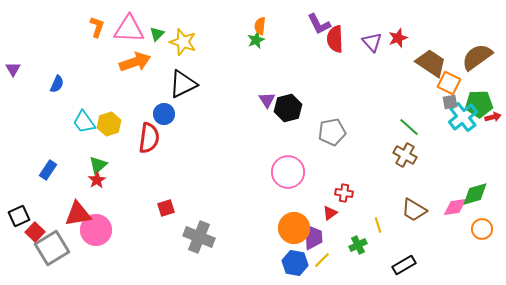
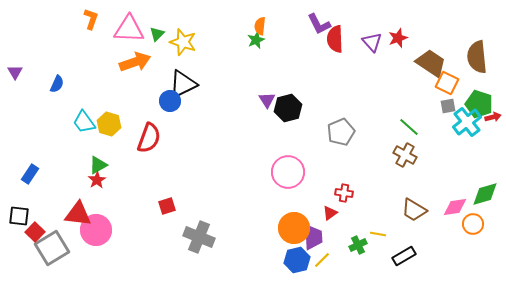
orange L-shape at (97, 27): moved 6 px left, 8 px up
brown semicircle at (477, 57): rotated 60 degrees counterclockwise
purple triangle at (13, 69): moved 2 px right, 3 px down
orange square at (449, 83): moved 2 px left
gray square at (450, 102): moved 2 px left, 4 px down
green pentagon at (479, 104): rotated 20 degrees clockwise
blue circle at (164, 114): moved 6 px right, 13 px up
cyan cross at (463, 117): moved 4 px right, 5 px down
yellow hexagon at (109, 124): rotated 25 degrees counterclockwise
gray pentagon at (332, 132): moved 9 px right; rotated 12 degrees counterclockwise
red semicircle at (149, 138): rotated 12 degrees clockwise
green triangle at (98, 165): rotated 12 degrees clockwise
blue rectangle at (48, 170): moved 18 px left, 4 px down
green diamond at (475, 194): moved 10 px right
red square at (166, 208): moved 1 px right, 2 px up
red triangle at (78, 214): rotated 16 degrees clockwise
black square at (19, 216): rotated 30 degrees clockwise
yellow line at (378, 225): moved 9 px down; rotated 63 degrees counterclockwise
orange circle at (482, 229): moved 9 px left, 5 px up
blue hexagon at (295, 263): moved 2 px right, 3 px up; rotated 25 degrees counterclockwise
black rectangle at (404, 265): moved 9 px up
